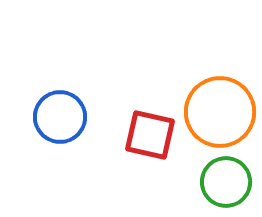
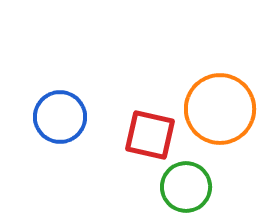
orange circle: moved 3 px up
green circle: moved 40 px left, 5 px down
